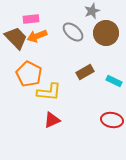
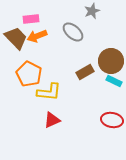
brown circle: moved 5 px right, 28 px down
